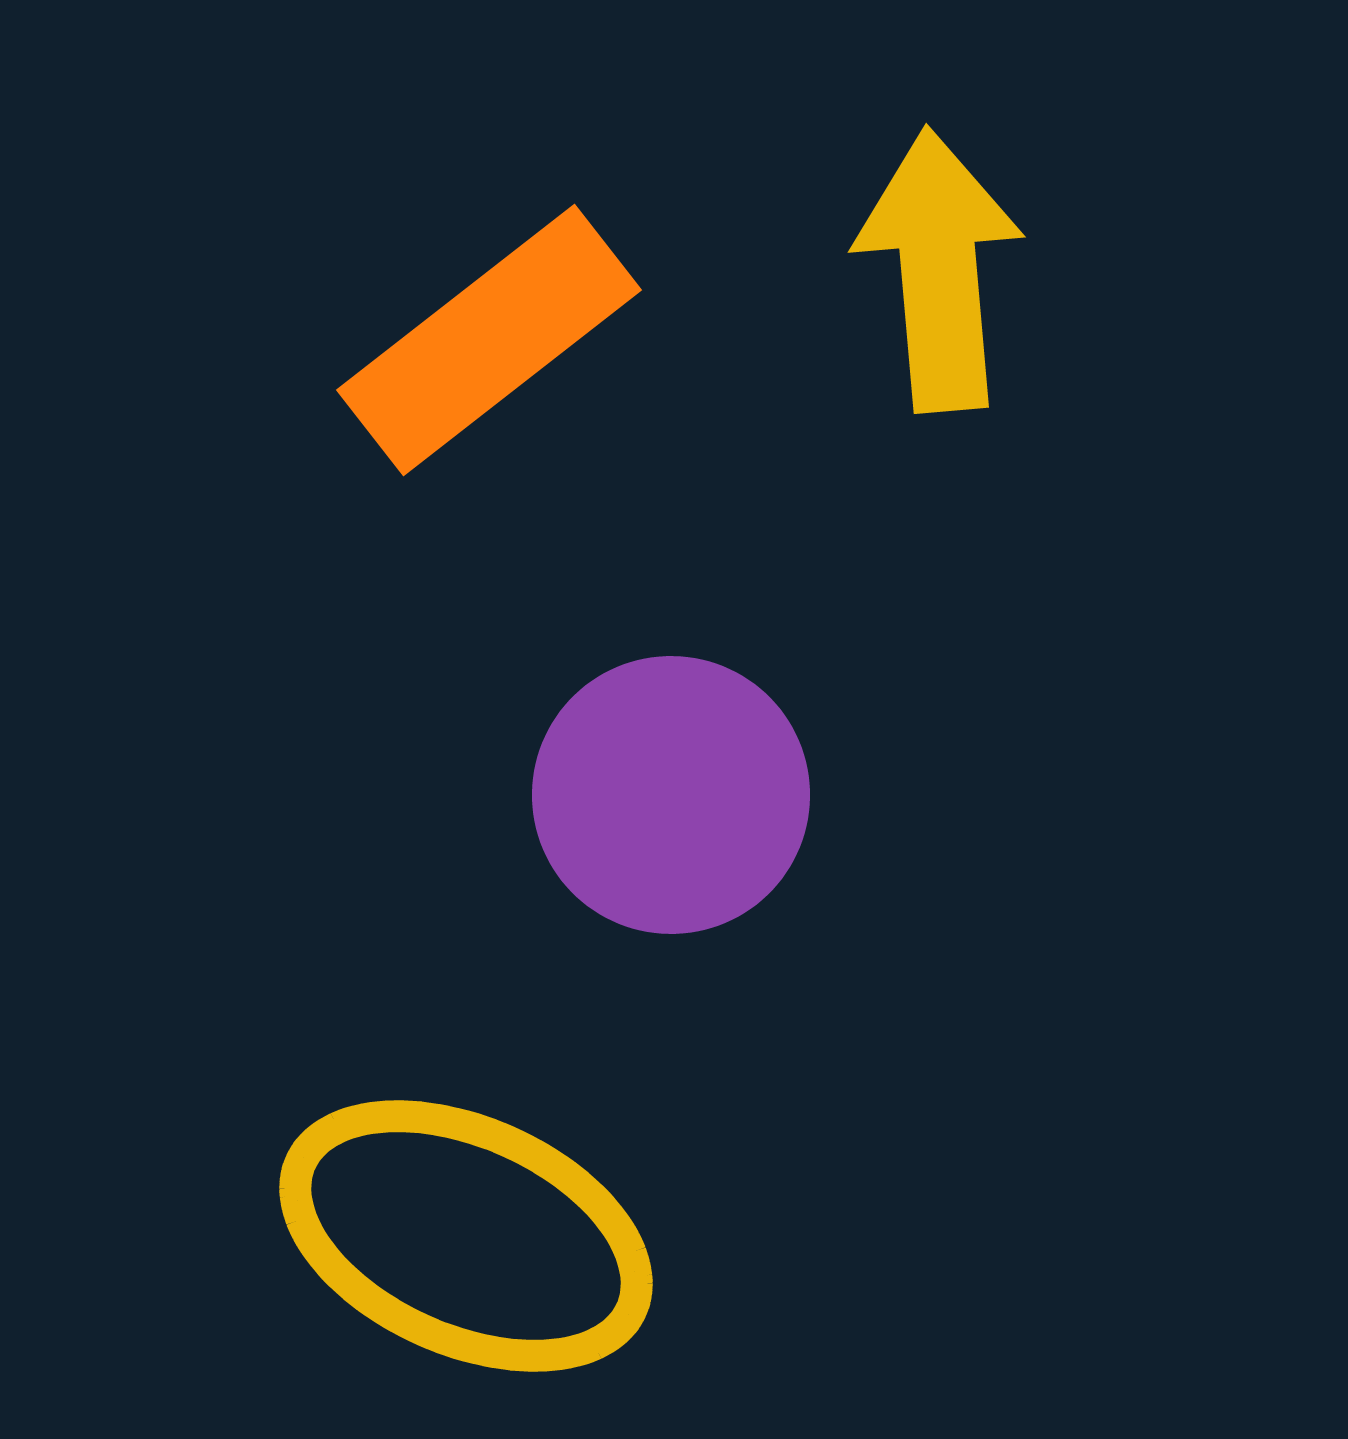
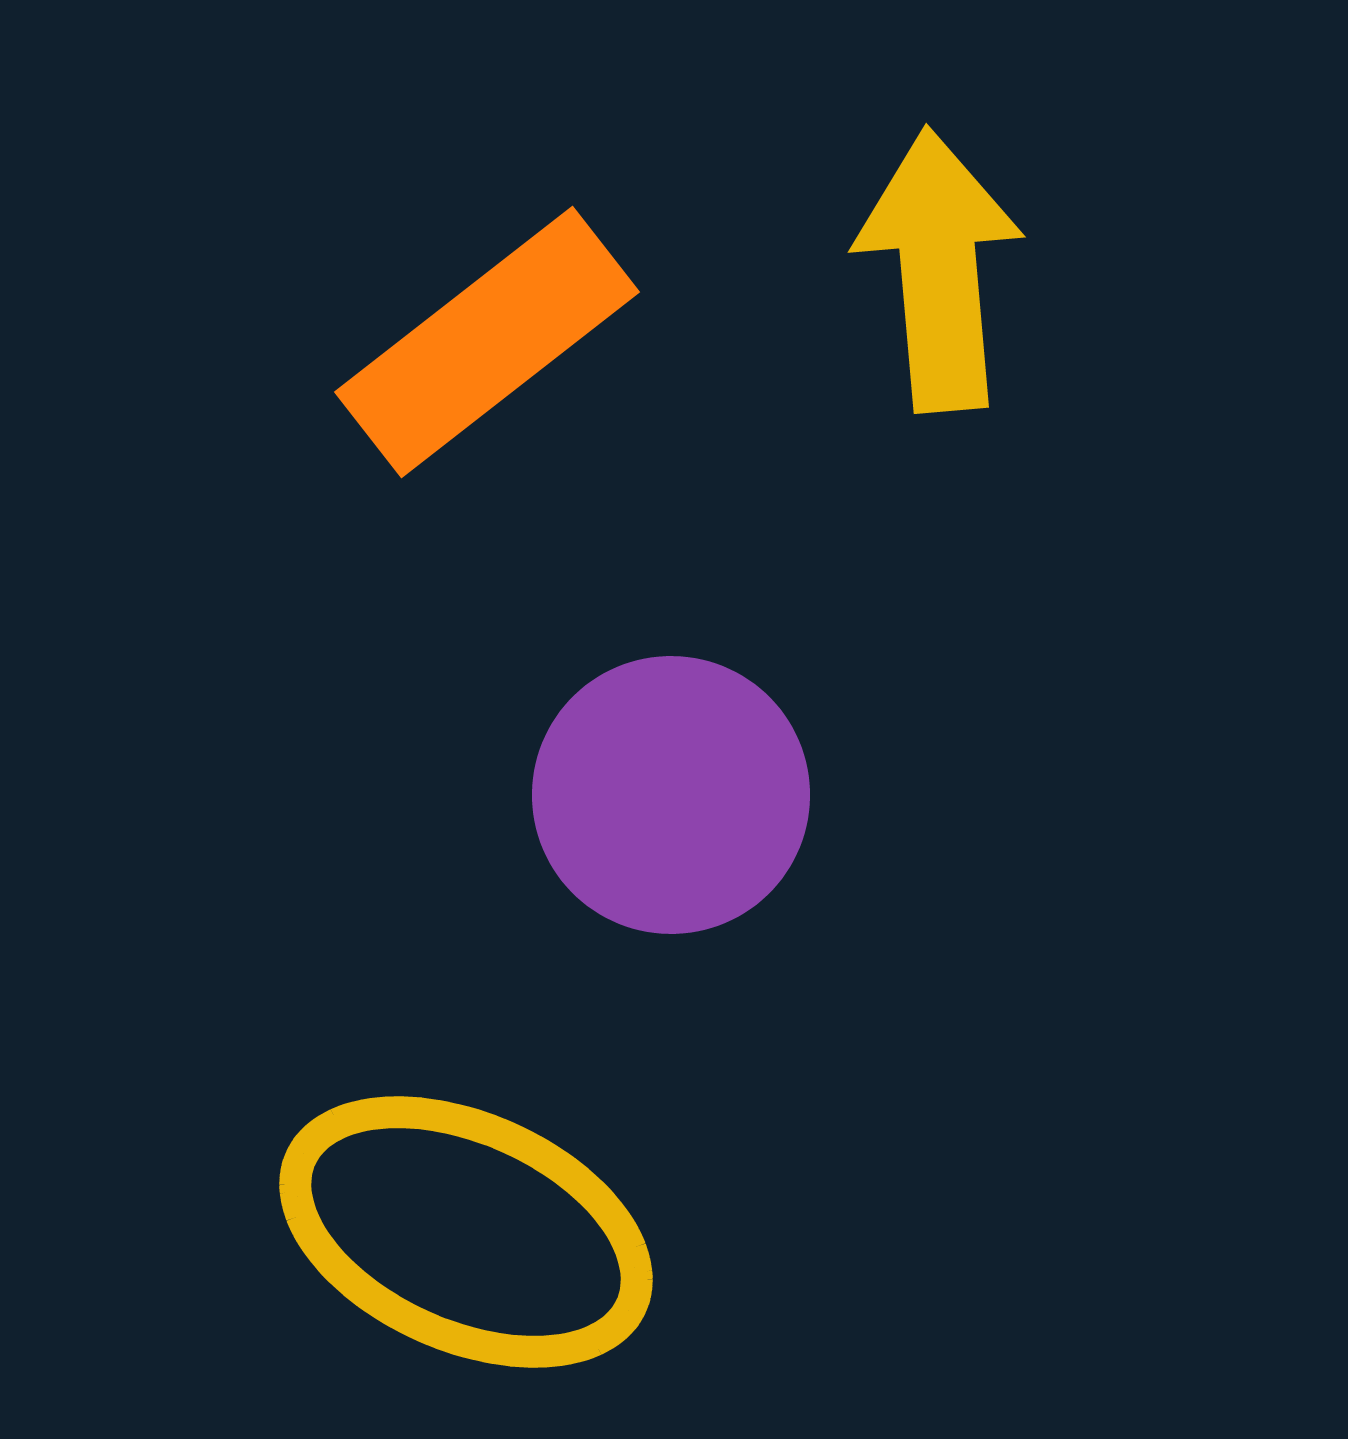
orange rectangle: moved 2 px left, 2 px down
yellow ellipse: moved 4 px up
